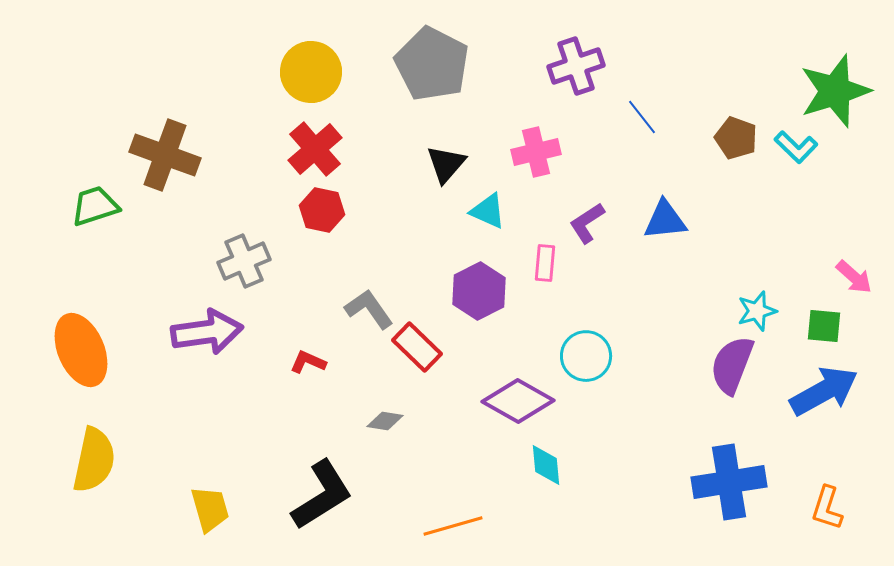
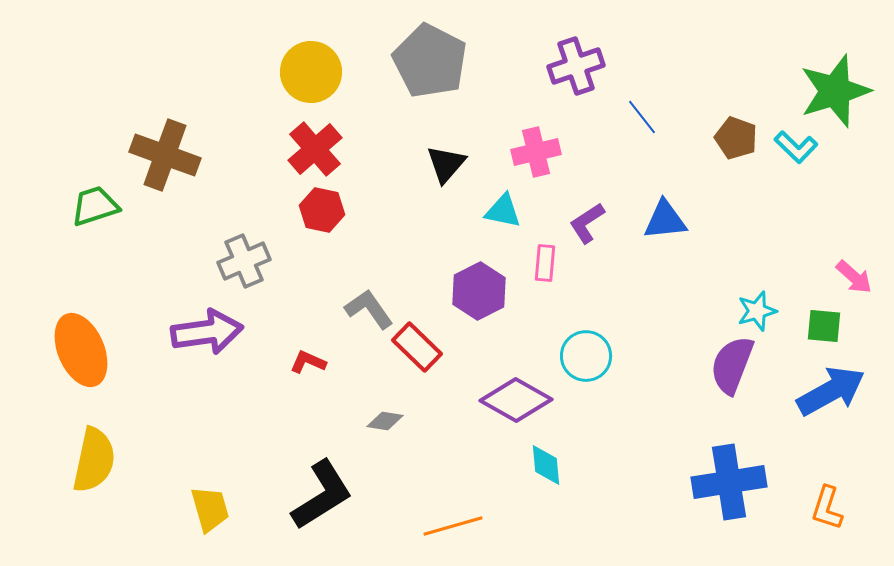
gray pentagon: moved 2 px left, 3 px up
cyan triangle: moved 15 px right; rotated 12 degrees counterclockwise
blue arrow: moved 7 px right
purple diamond: moved 2 px left, 1 px up
